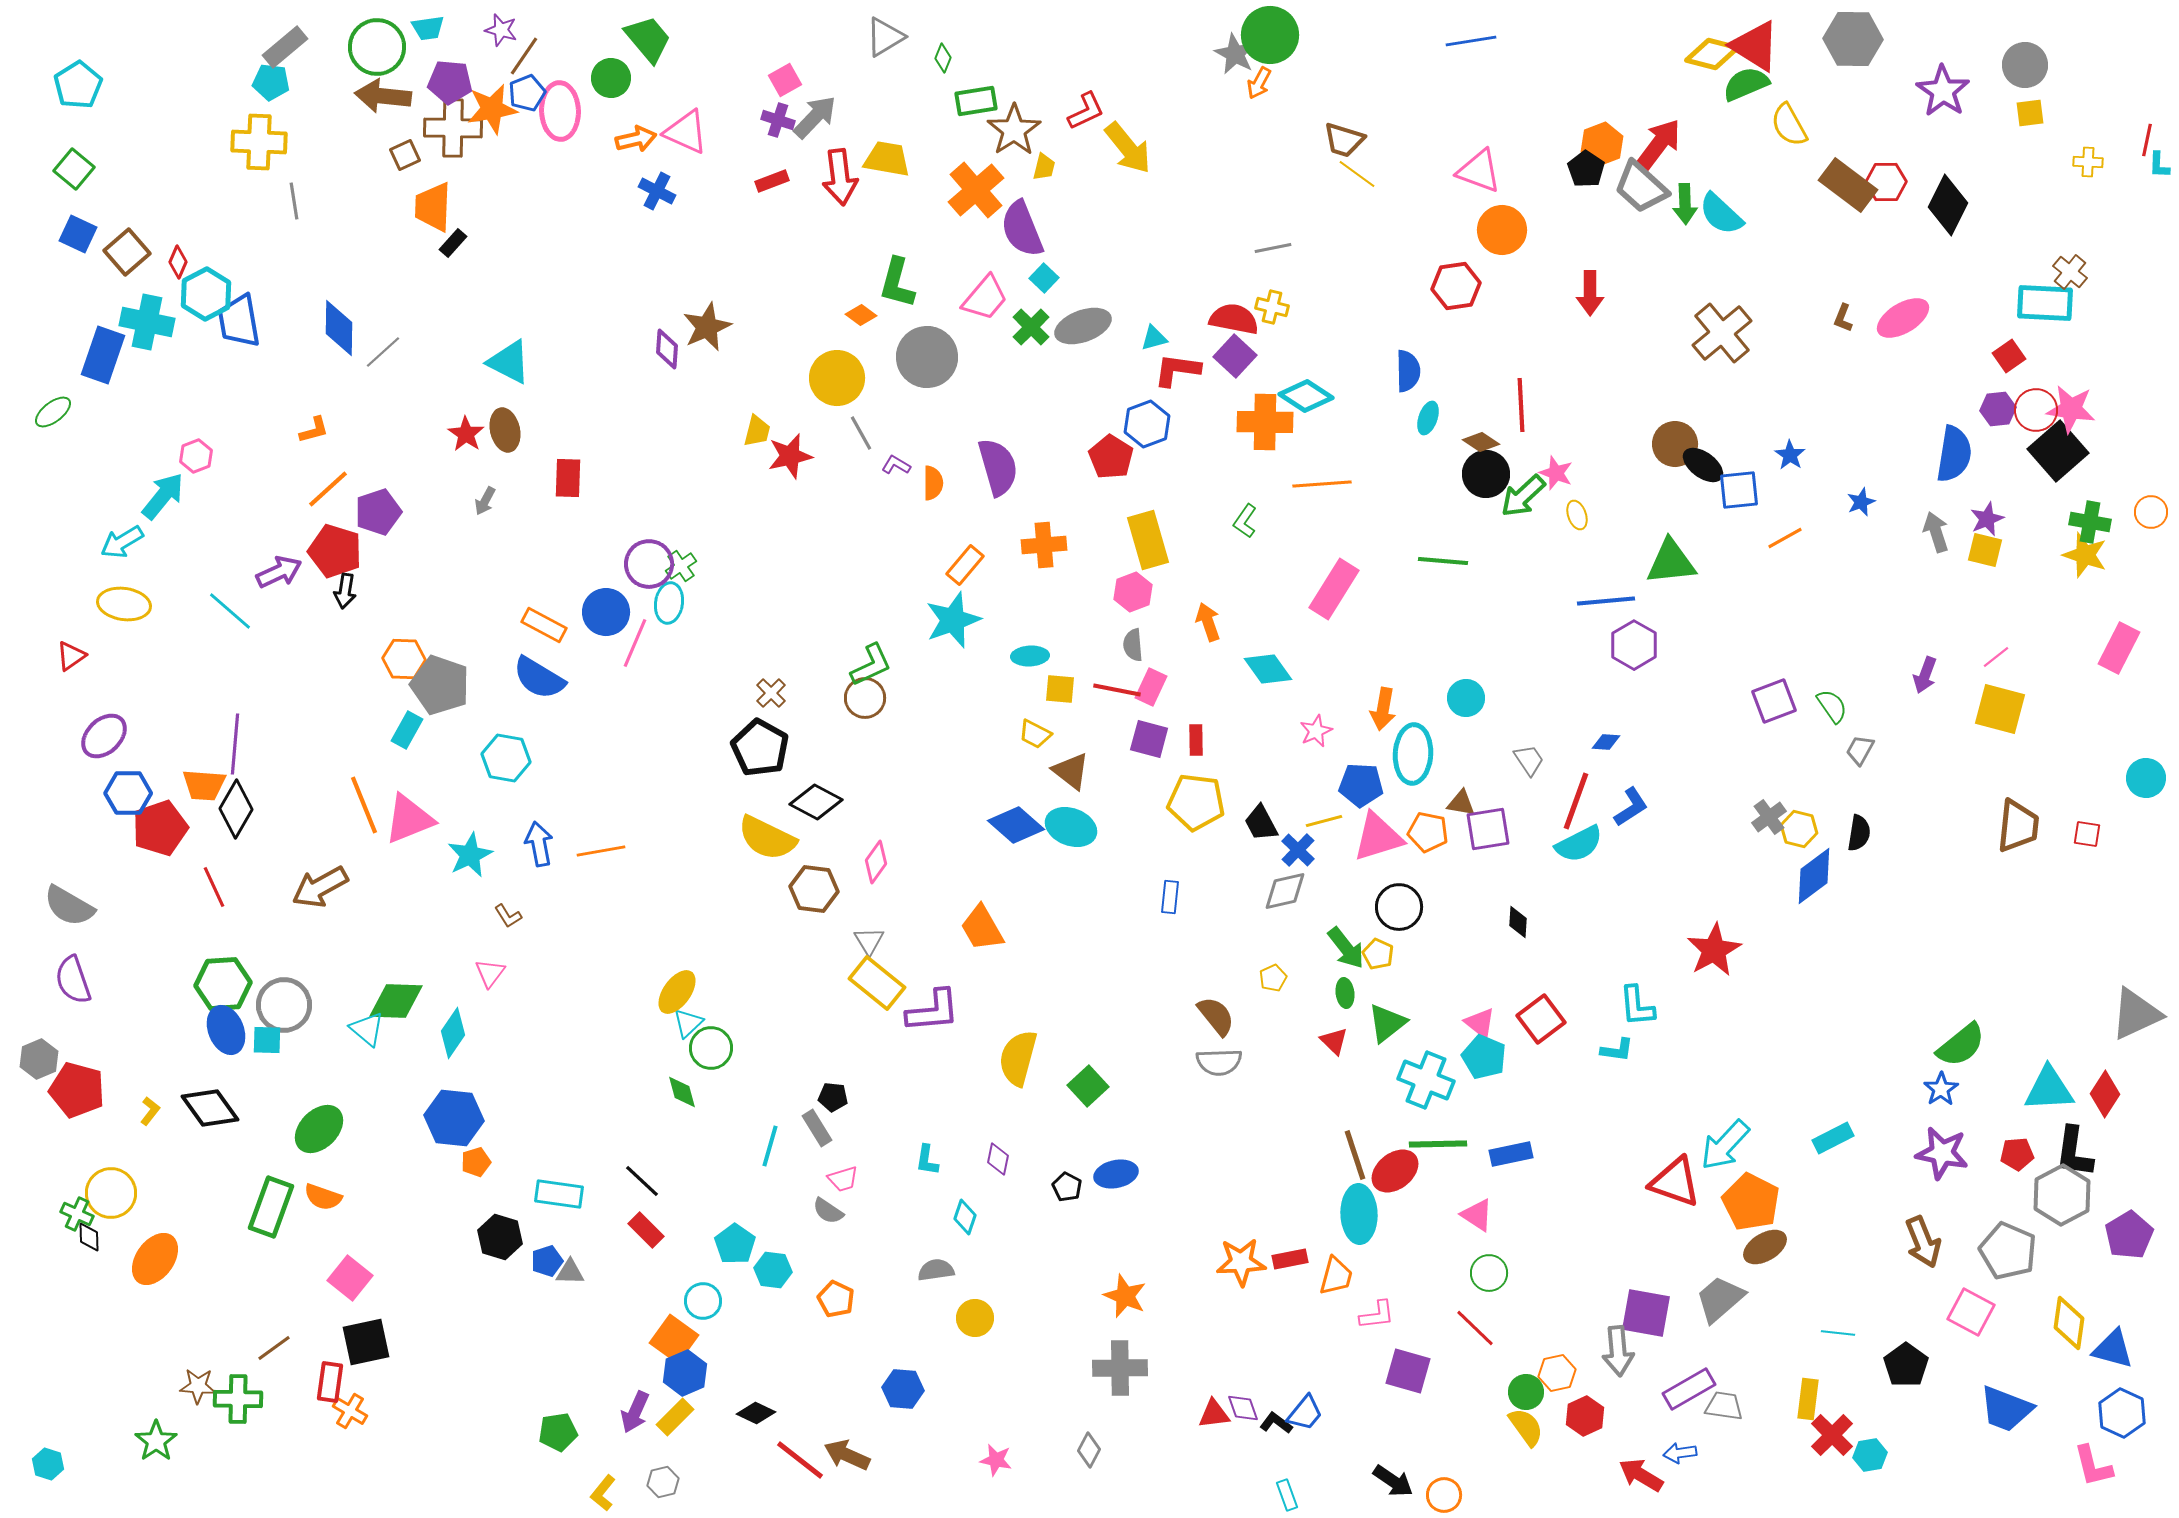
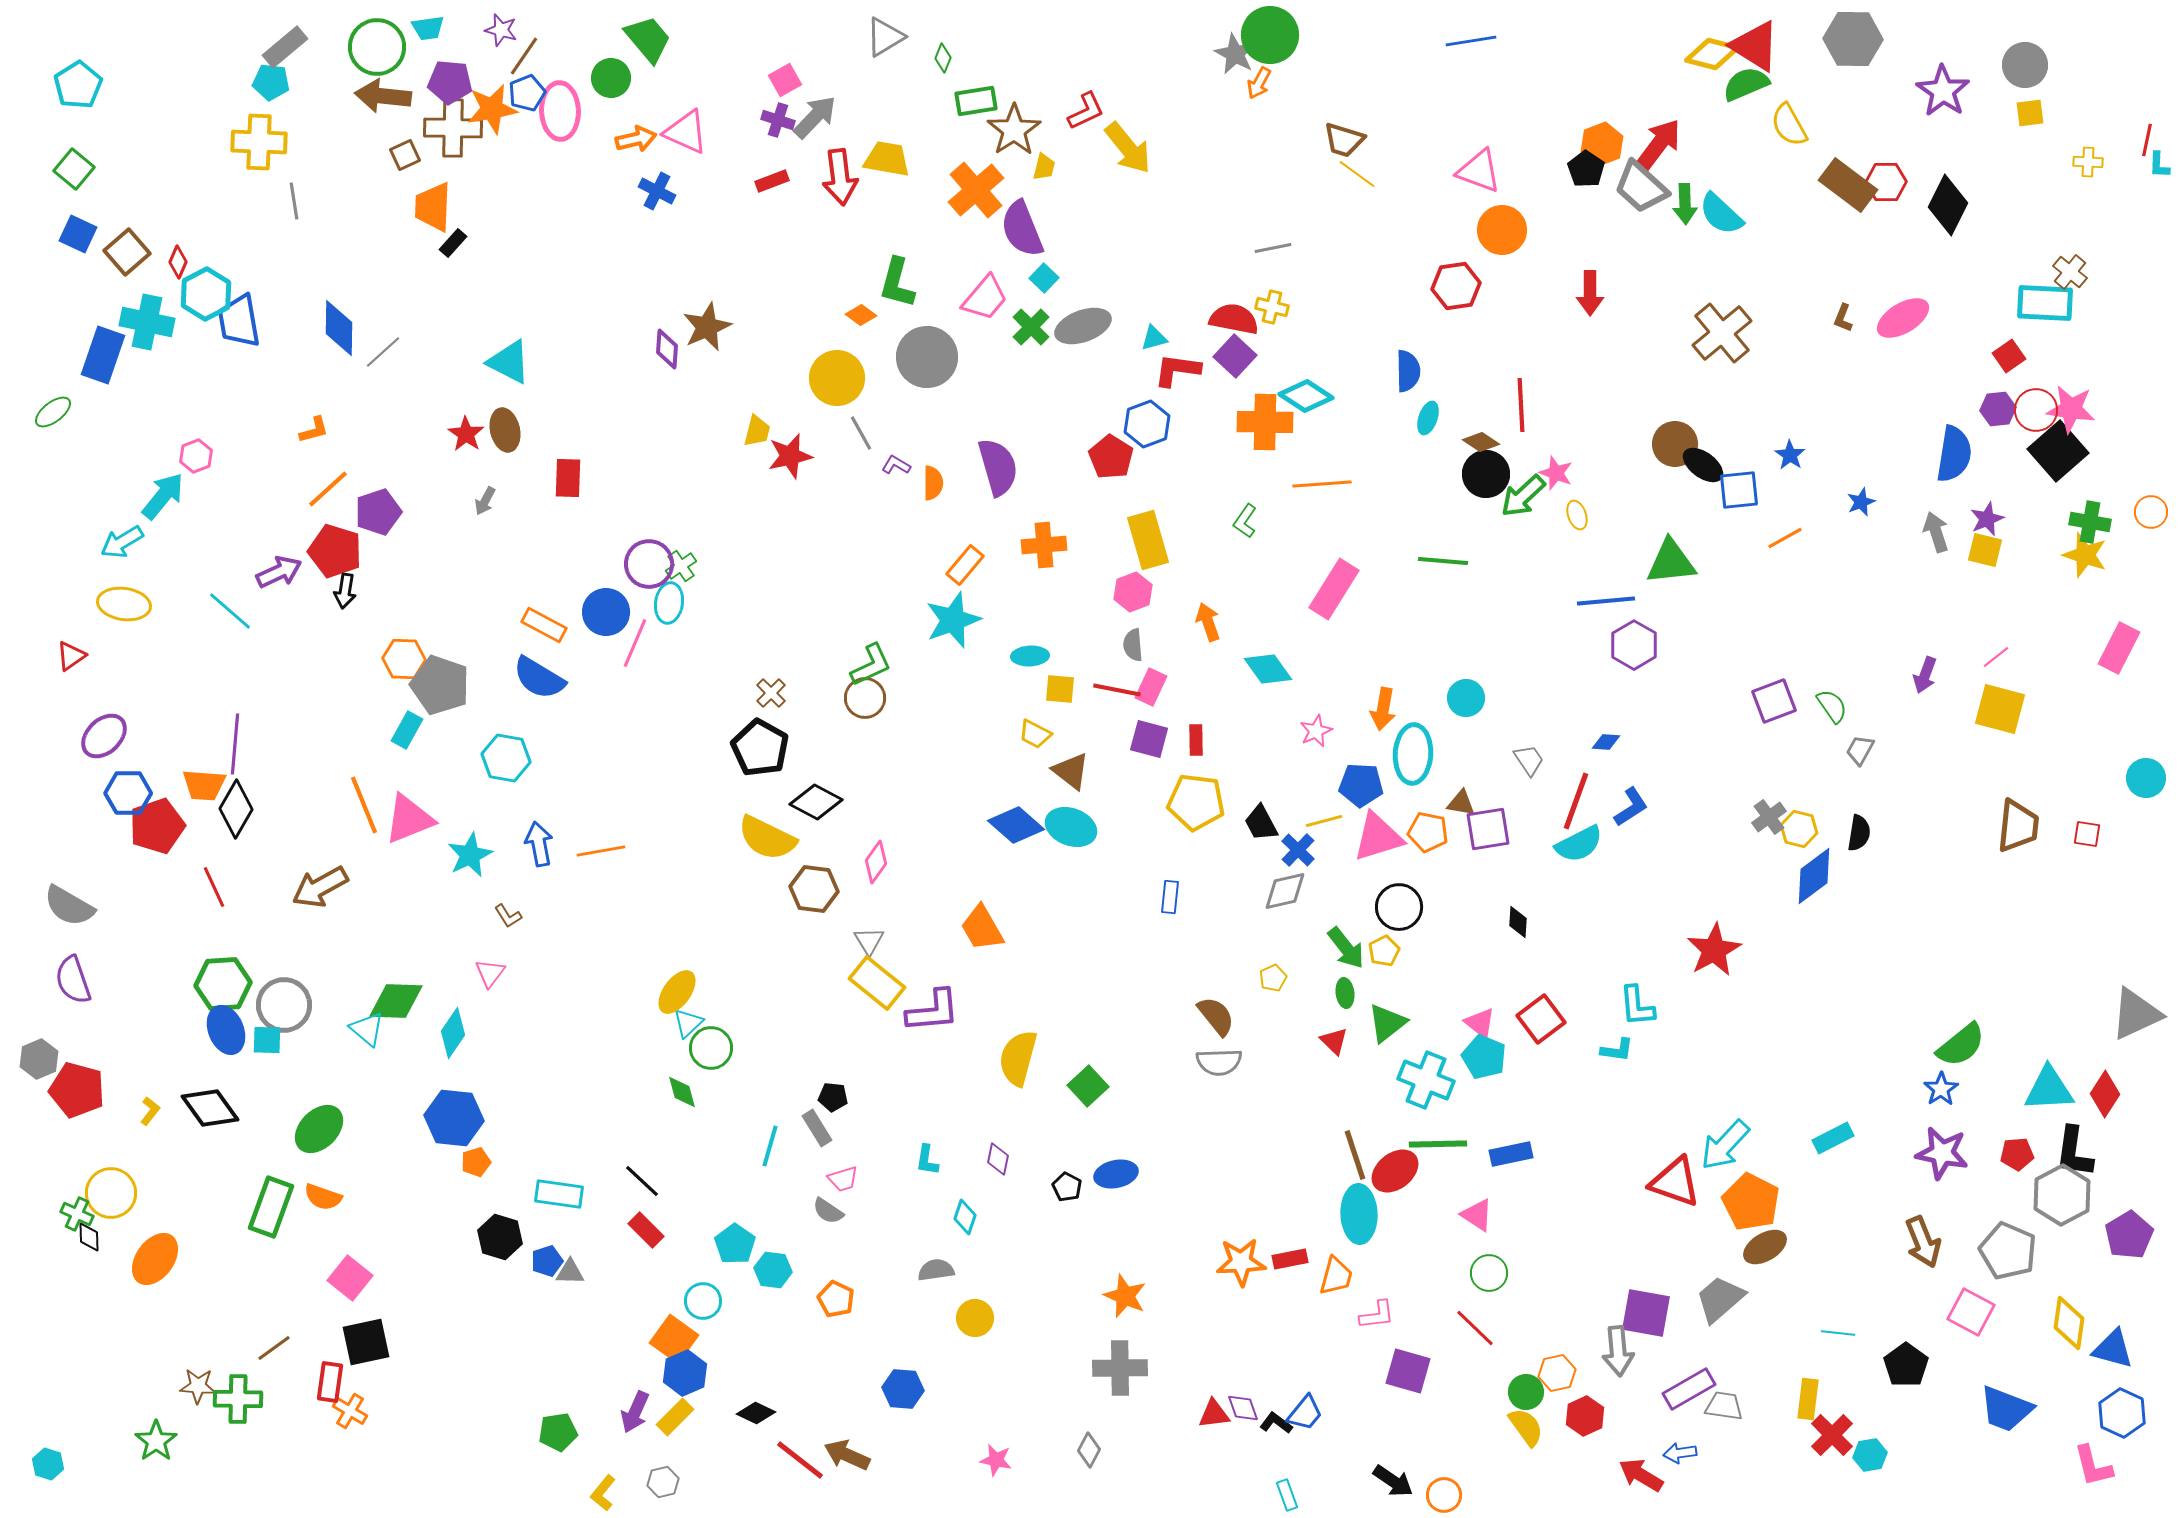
red pentagon at (160, 828): moved 3 px left, 2 px up
yellow pentagon at (1378, 954): moved 6 px right, 3 px up; rotated 20 degrees clockwise
